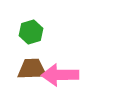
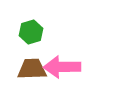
pink arrow: moved 2 px right, 8 px up
